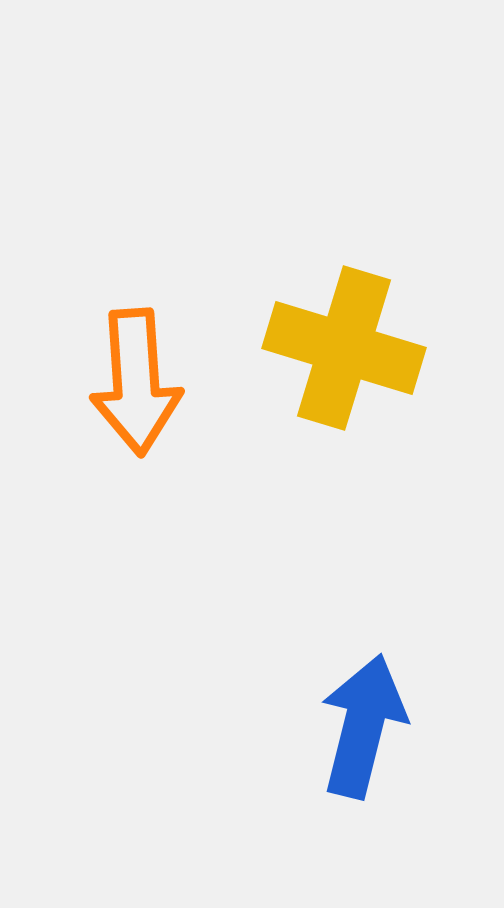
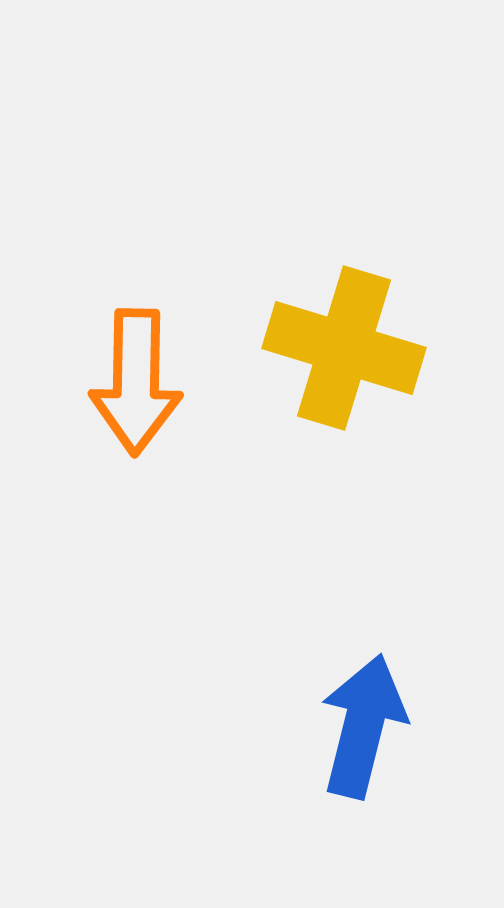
orange arrow: rotated 5 degrees clockwise
